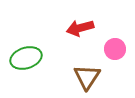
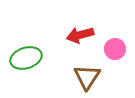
red arrow: moved 7 px down
